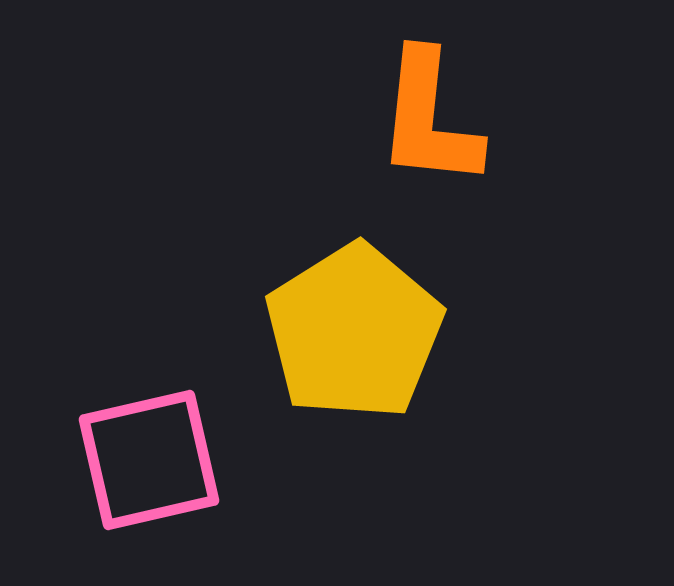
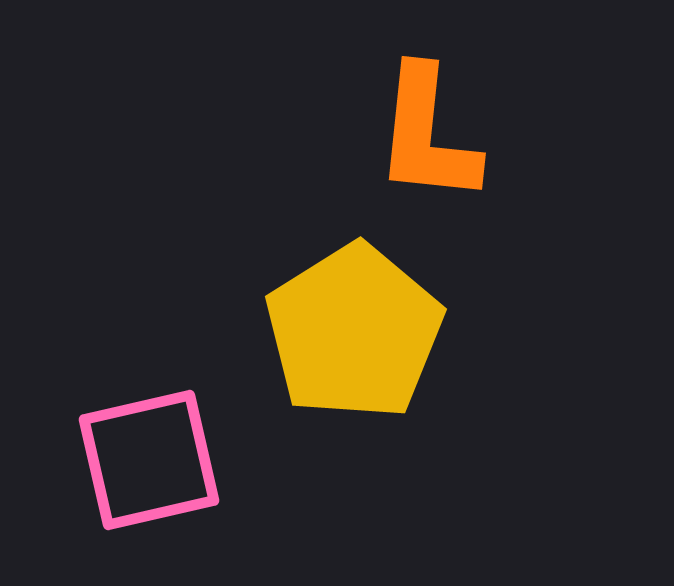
orange L-shape: moved 2 px left, 16 px down
